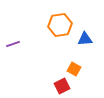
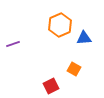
orange hexagon: rotated 15 degrees counterclockwise
blue triangle: moved 1 px left, 1 px up
red square: moved 11 px left
